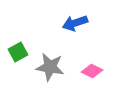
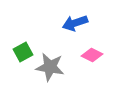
green square: moved 5 px right
pink diamond: moved 16 px up
